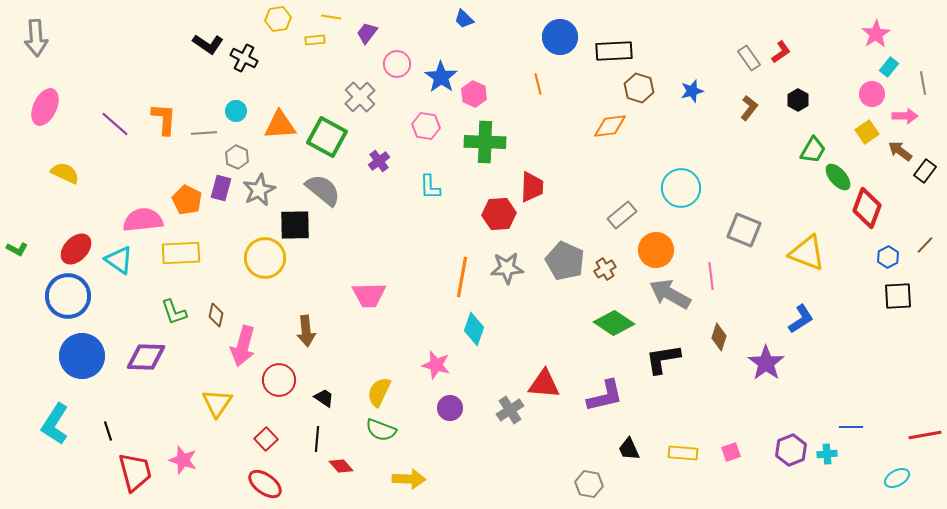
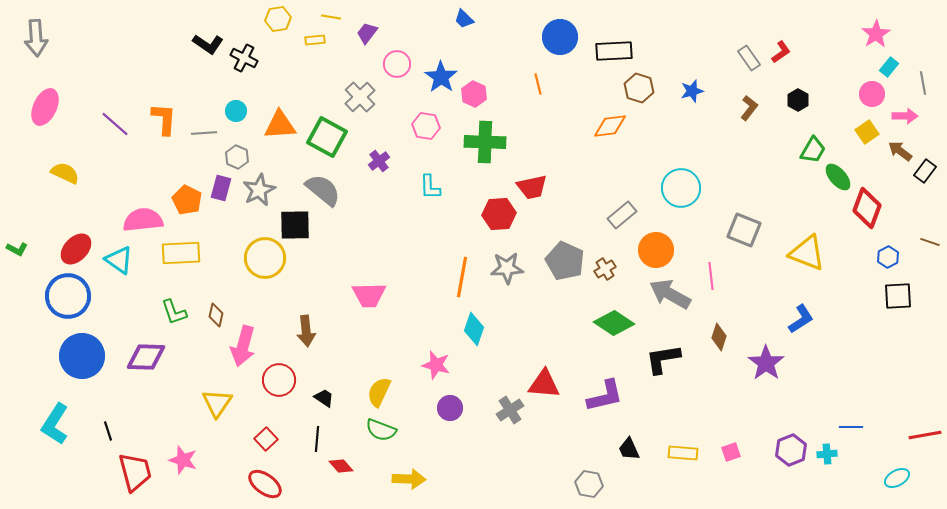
red trapezoid at (532, 187): rotated 76 degrees clockwise
brown line at (925, 245): moved 5 px right, 3 px up; rotated 66 degrees clockwise
